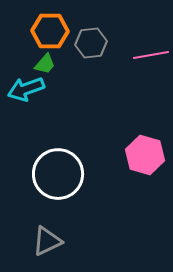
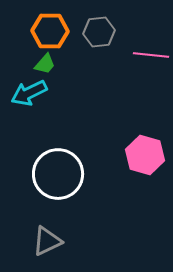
gray hexagon: moved 8 px right, 11 px up
pink line: rotated 16 degrees clockwise
cyan arrow: moved 3 px right, 4 px down; rotated 6 degrees counterclockwise
